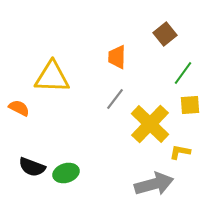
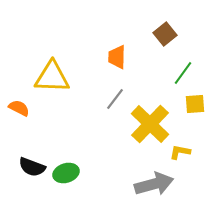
yellow square: moved 5 px right, 1 px up
